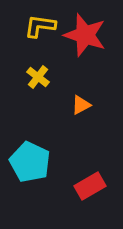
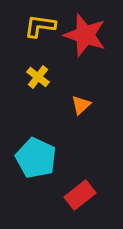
orange triangle: rotated 15 degrees counterclockwise
cyan pentagon: moved 6 px right, 4 px up
red rectangle: moved 10 px left, 9 px down; rotated 8 degrees counterclockwise
